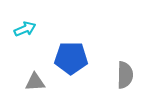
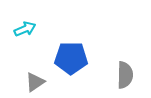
gray triangle: rotated 30 degrees counterclockwise
